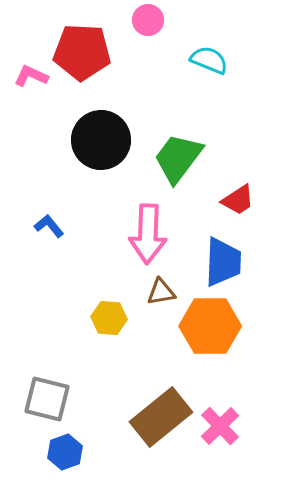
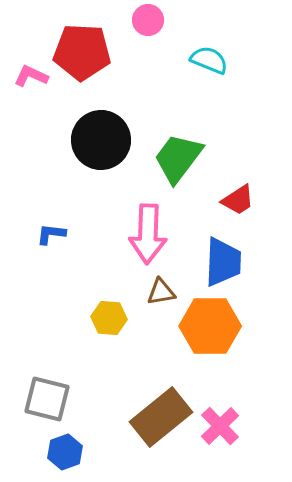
blue L-shape: moved 2 px right, 8 px down; rotated 44 degrees counterclockwise
